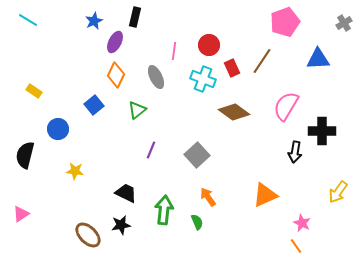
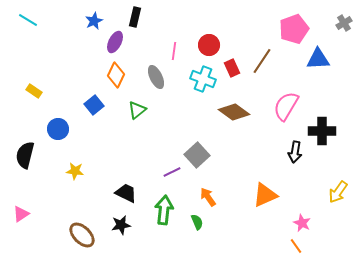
pink pentagon: moved 9 px right, 7 px down
purple line: moved 21 px right, 22 px down; rotated 42 degrees clockwise
brown ellipse: moved 6 px left
